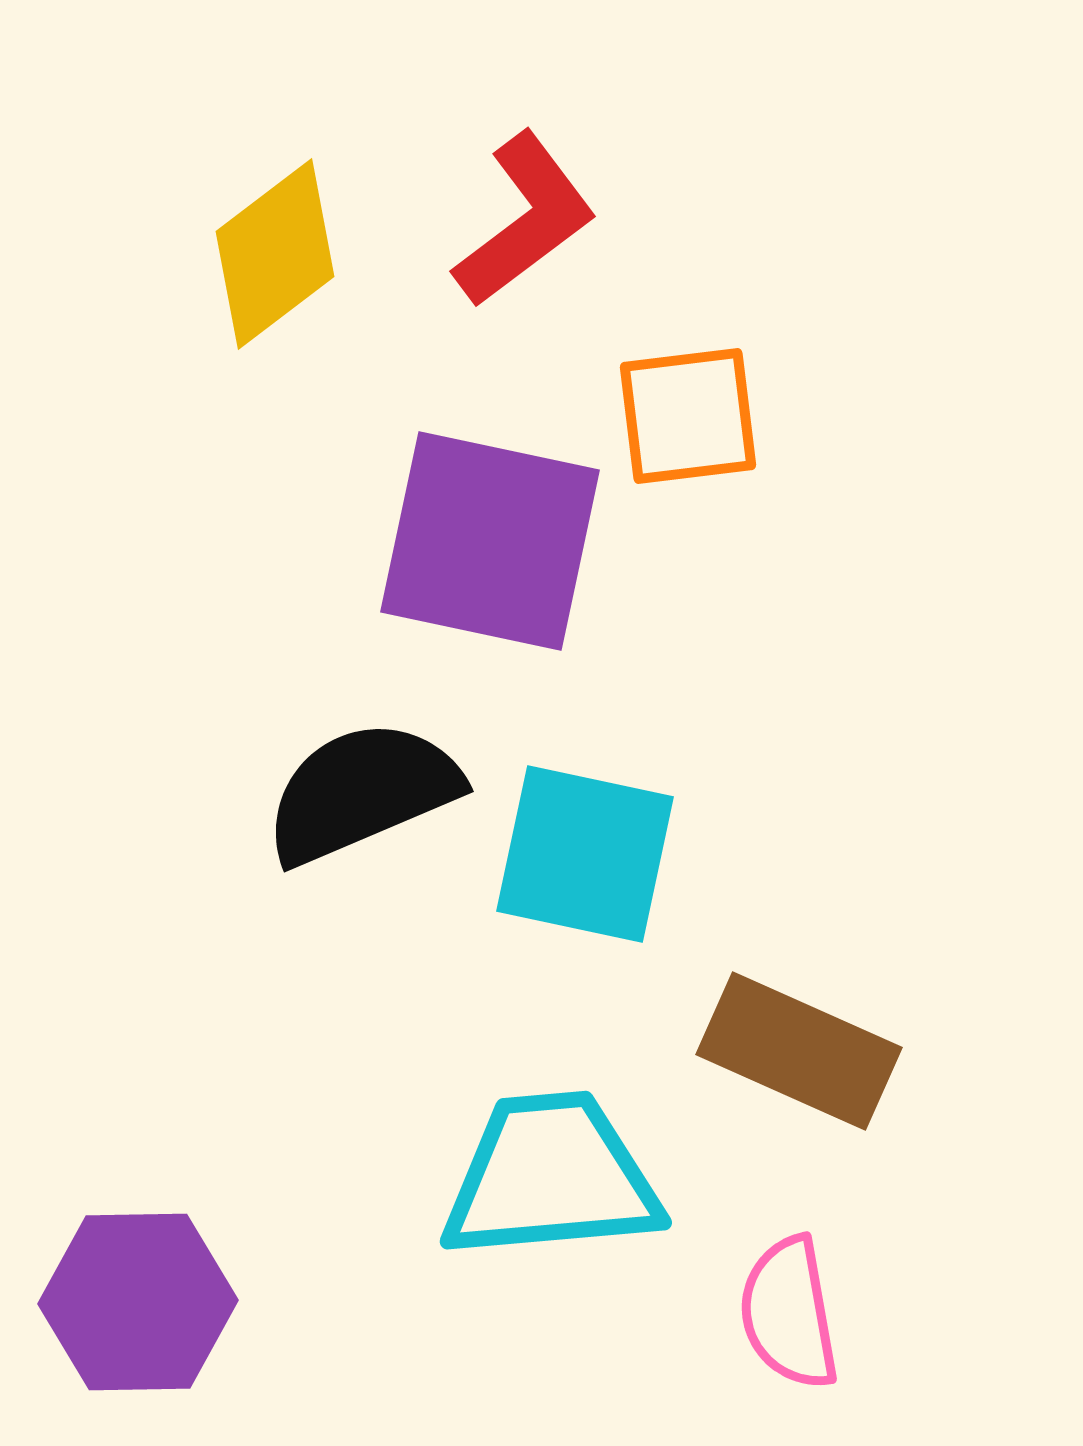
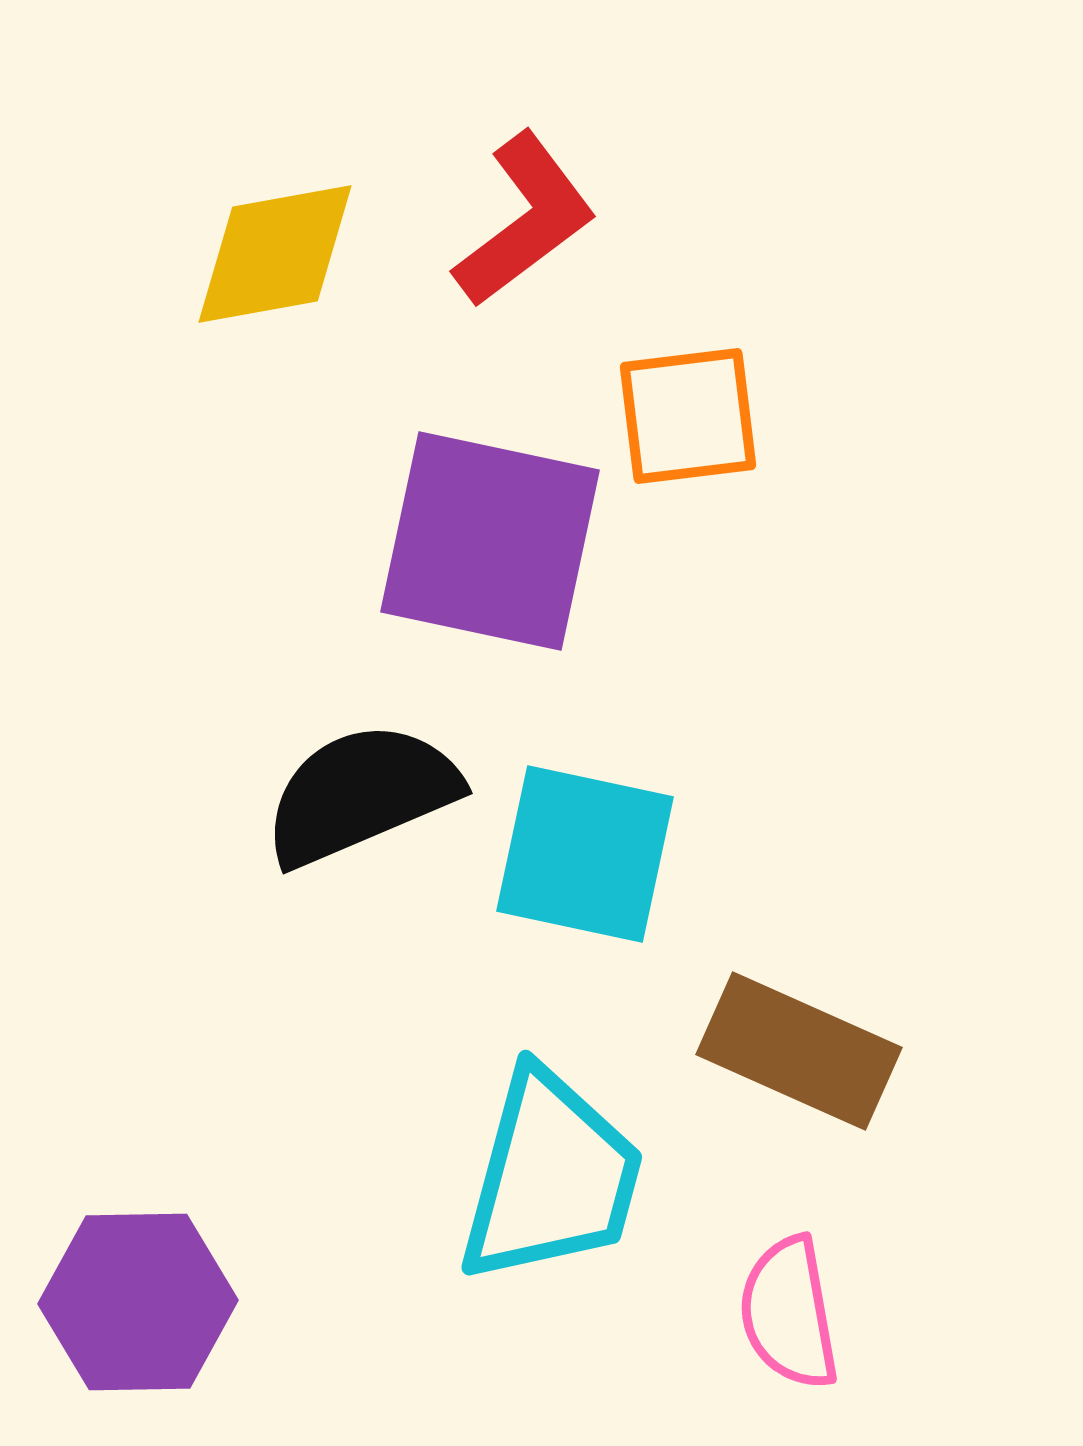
yellow diamond: rotated 27 degrees clockwise
black semicircle: moved 1 px left, 2 px down
cyan trapezoid: rotated 110 degrees clockwise
